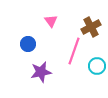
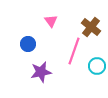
brown cross: rotated 24 degrees counterclockwise
